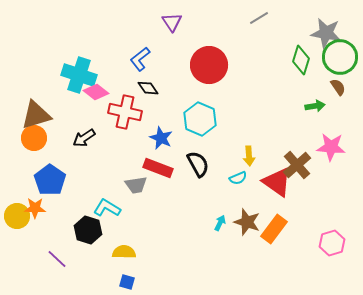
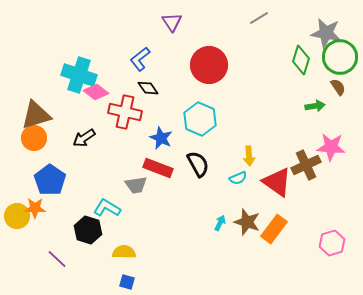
brown cross: moved 9 px right; rotated 16 degrees clockwise
